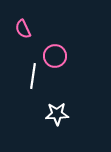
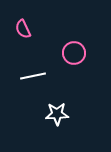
pink circle: moved 19 px right, 3 px up
white line: rotated 70 degrees clockwise
